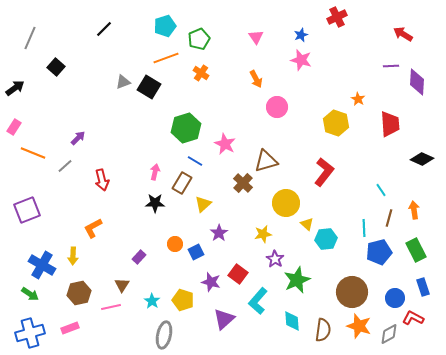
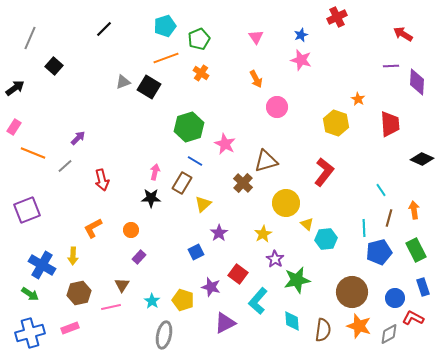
black square at (56, 67): moved 2 px left, 1 px up
green hexagon at (186, 128): moved 3 px right, 1 px up
black star at (155, 203): moved 4 px left, 5 px up
yellow star at (263, 234): rotated 18 degrees counterclockwise
orange circle at (175, 244): moved 44 px left, 14 px up
green star at (297, 280): rotated 12 degrees clockwise
purple star at (211, 282): moved 5 px down
purple triangle at (224, 319): moved 1 px right, 4 px down; rotated 15 degrees clockwise
